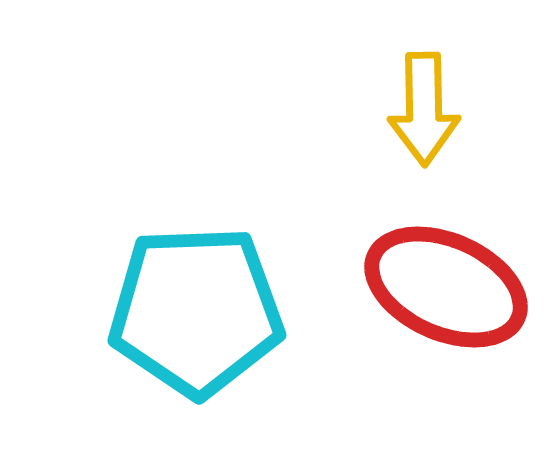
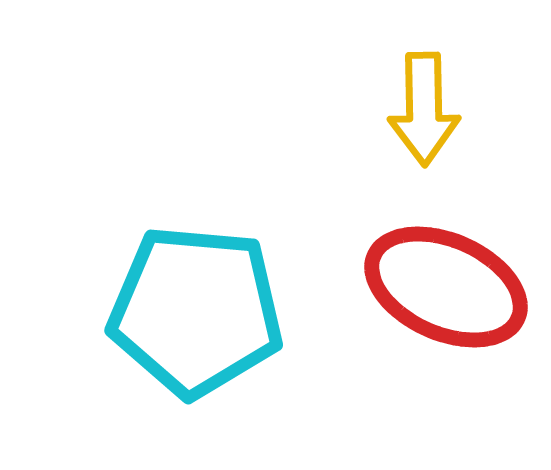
cyan pentagon: rotated 7 degrees clockwise
